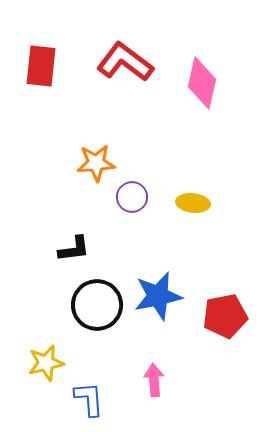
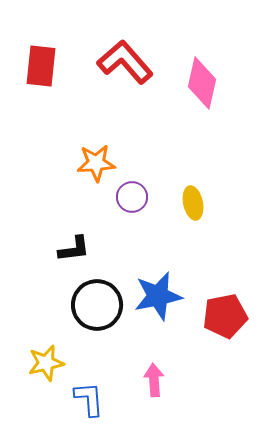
red L-shape: rotated 12 degrees clockwise
yellow ellipse: rotated 72 degrees clockwise
